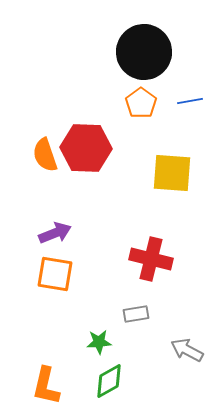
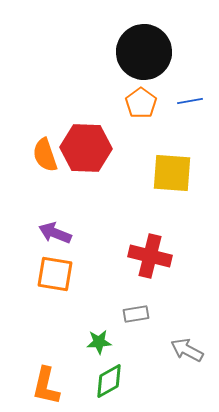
purple arrow: rotated 136 degrees counterclockwise
red cross: moved 1 px left, 3 px up
